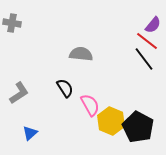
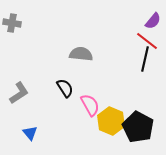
purple semicircle: moved 4 px up
black line: moved 1 px right; rotated 50 degrees clockwise
blue triangle: rotated 28 degrees counterclockwise
